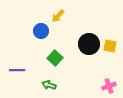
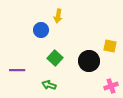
yellow arrow: rotated 32 degrees counterclockwise
blue circle: moved 1 px up
black circle: moved 17 px down
pink cross: moved 2 px right
